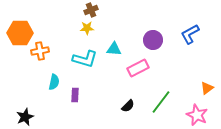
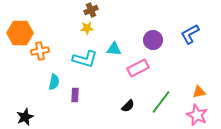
orange triangle: moved 8 px left, 4 px down; rotated 24 degrees clockwise
